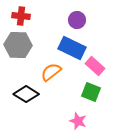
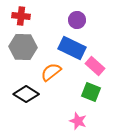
gray hexagon: moved 5 px right, 2 px down
